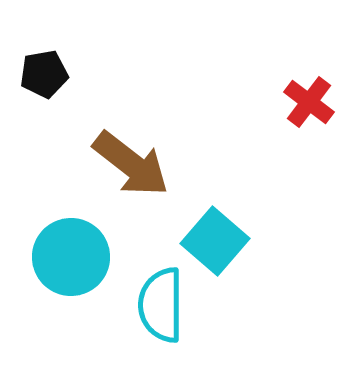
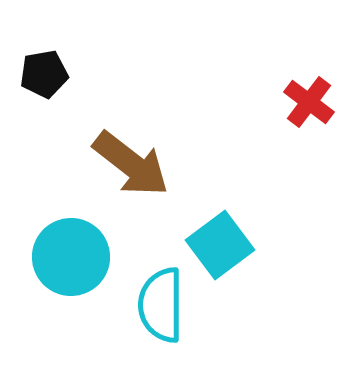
cyan square: moved 5 px right, 4 px down; rotated 12 degrees clockwise
